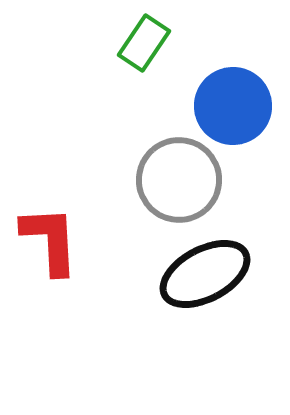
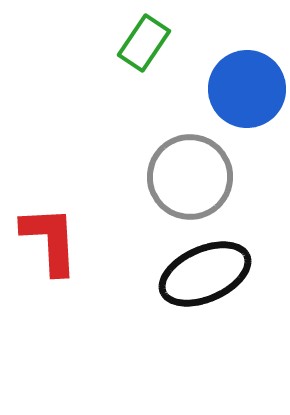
blue circle: moved 14 px right, 17 px up
gray circle: moved 11 px right, 3 px up
black ellipse: rotated 4 degrees clockwise
